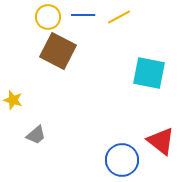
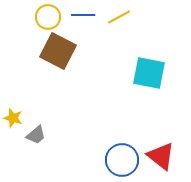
yellow star: moved 18 px down
red triangle: moved 15 px down
